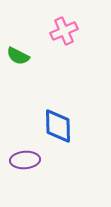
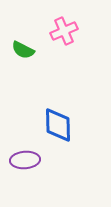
green semicircle: moved 5 px right, 6 px up
blue diamond: moved 1 px up
